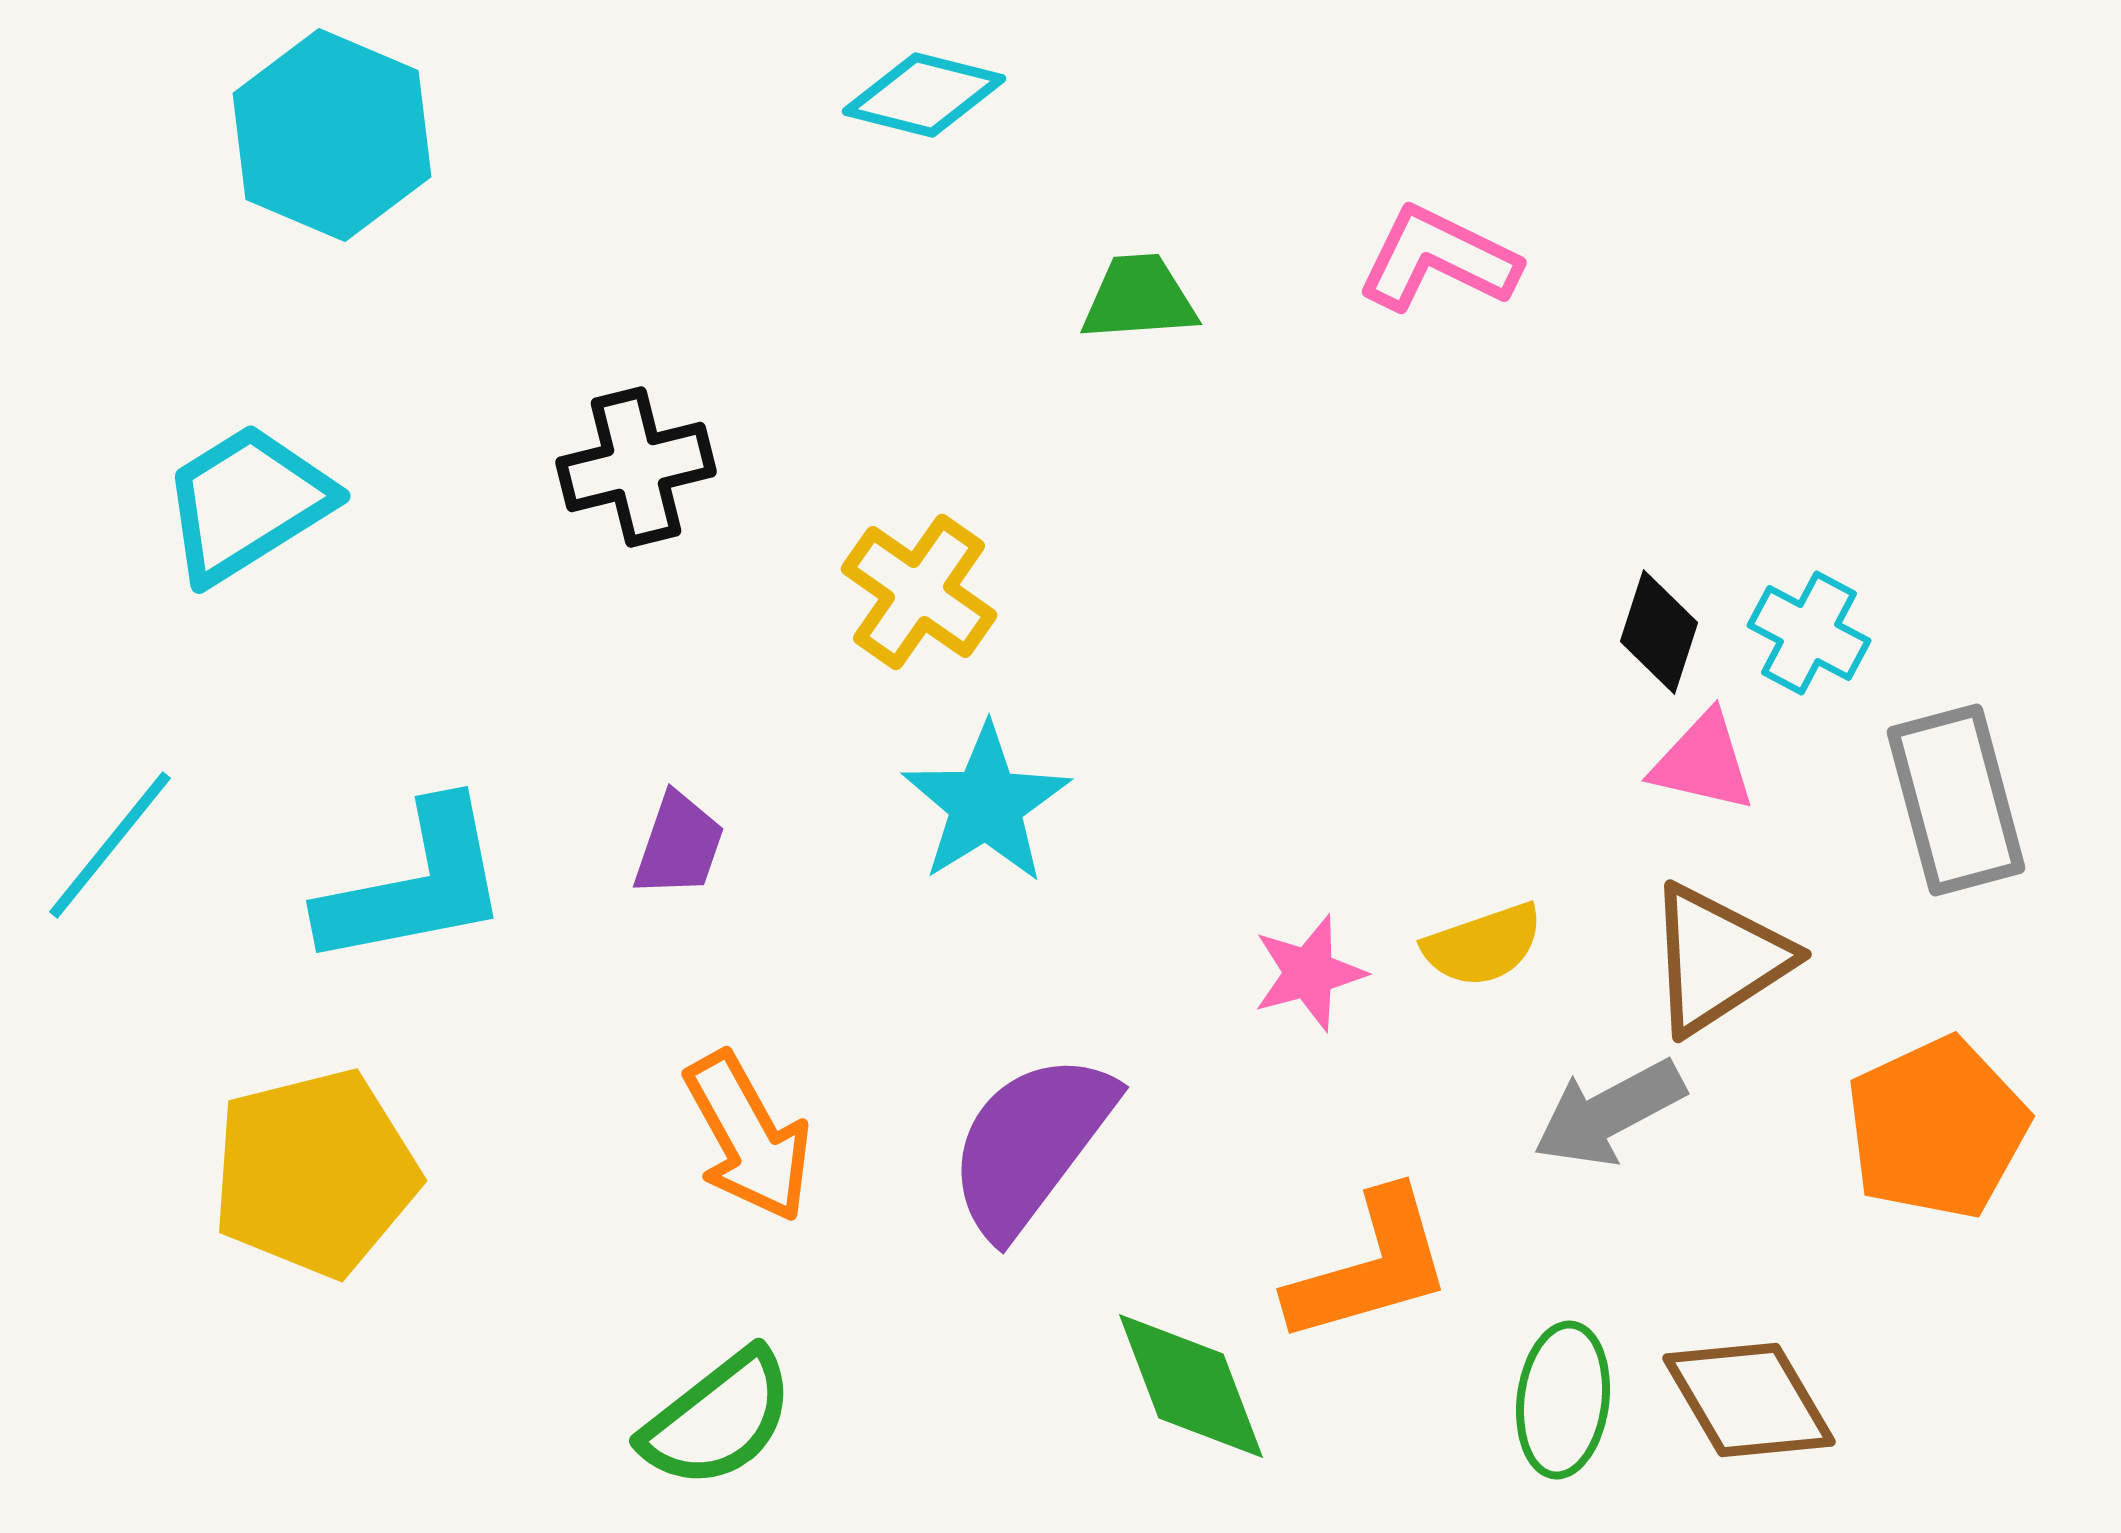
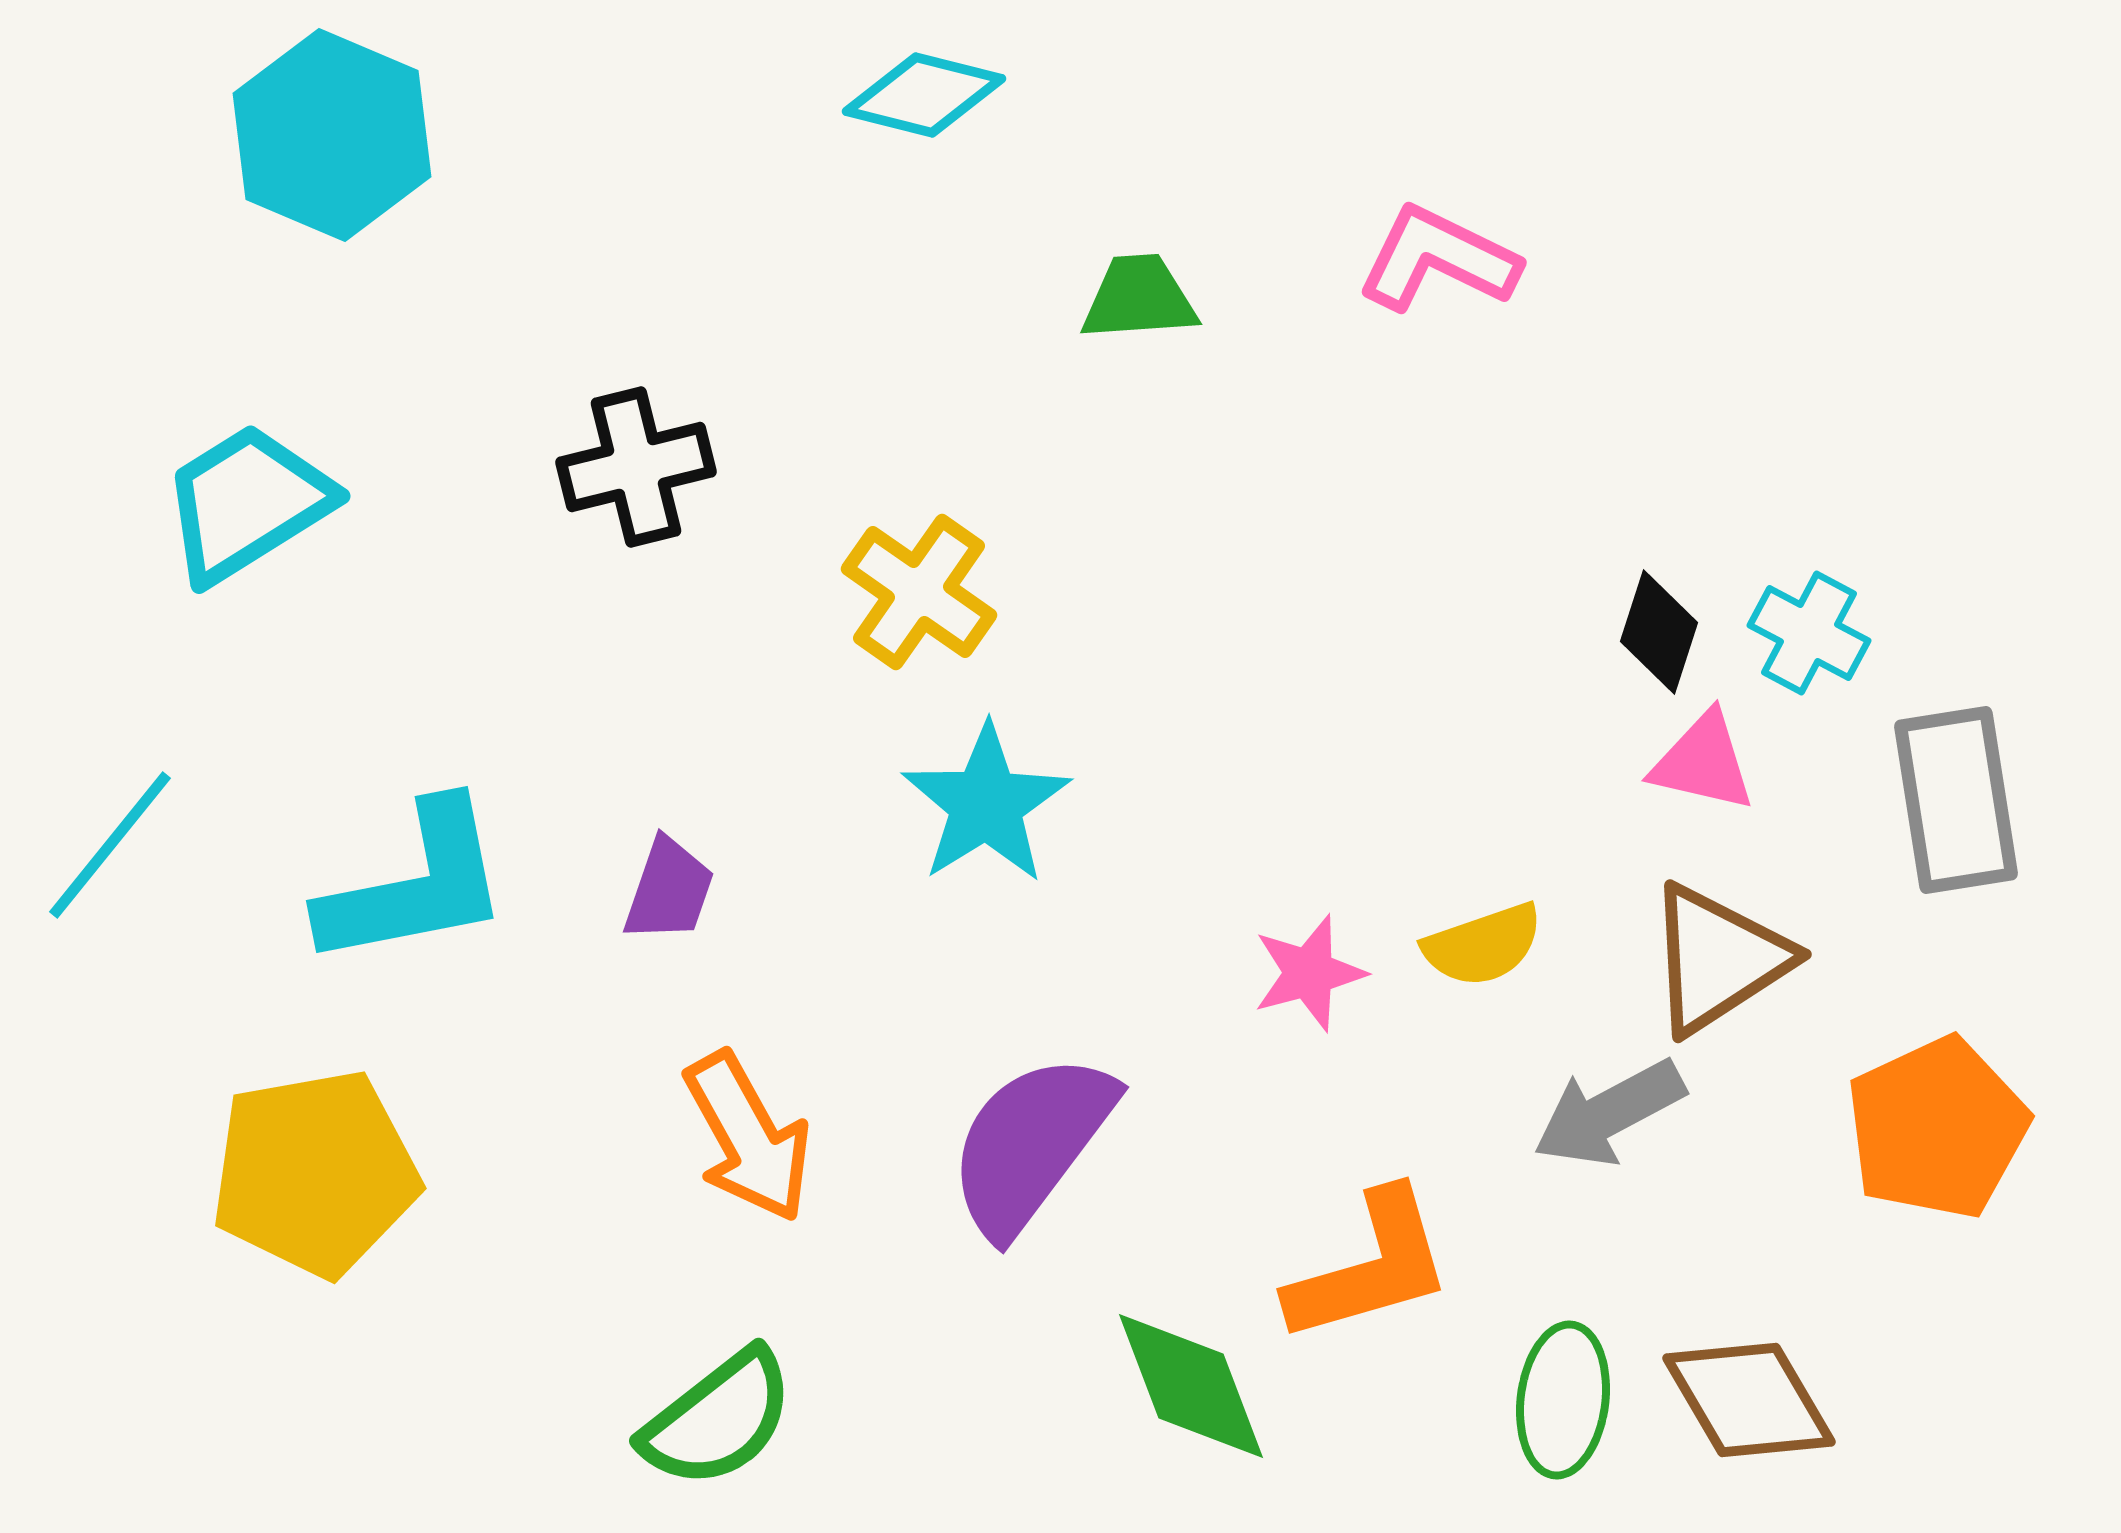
gray rectangle: rotated 6 degrees clockwise
purple trapezoid: moved 10 px left, 45 px down
yellow pentagon: rotated 4 degrees clockwise
